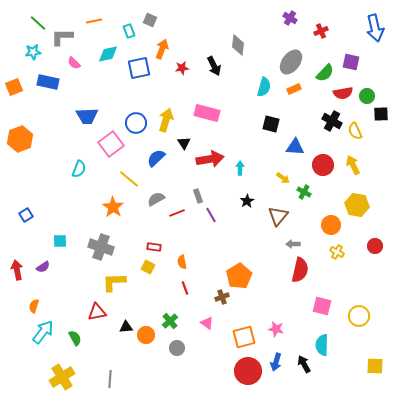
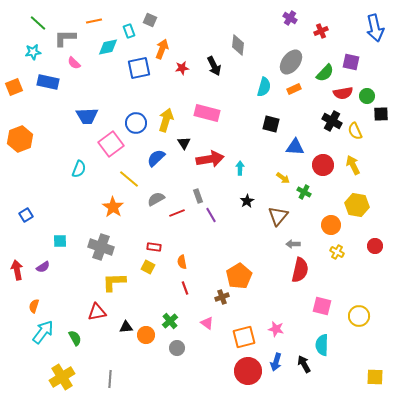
gray L-shape at (62, 37): moved 3 px right, 1 px down
cyan diamond at (108, 54): moved 7 px up
yellow square at (375, 366): moved 11 px down
